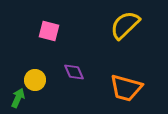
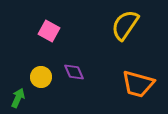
yellow semicircle: rotated 12 degrees counterclockwise
pink square: rotated 15 degrees clockwise
yellow circle: moved 6 px right, 3 px up
orange trapezoid: moved 12 px right, 4 px up
